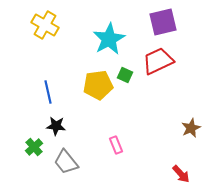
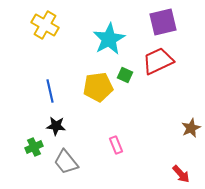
yellow pentagon: moved 2 px down
blue line: moved 2 px right, 1 px up
green cross: rotated 18 degrees clockwise
